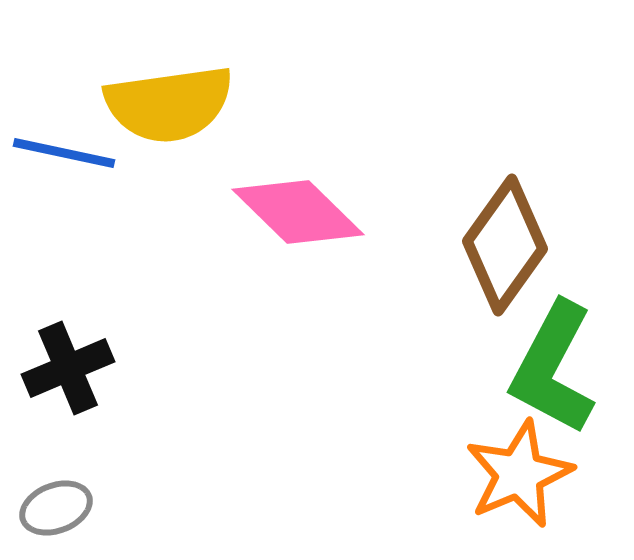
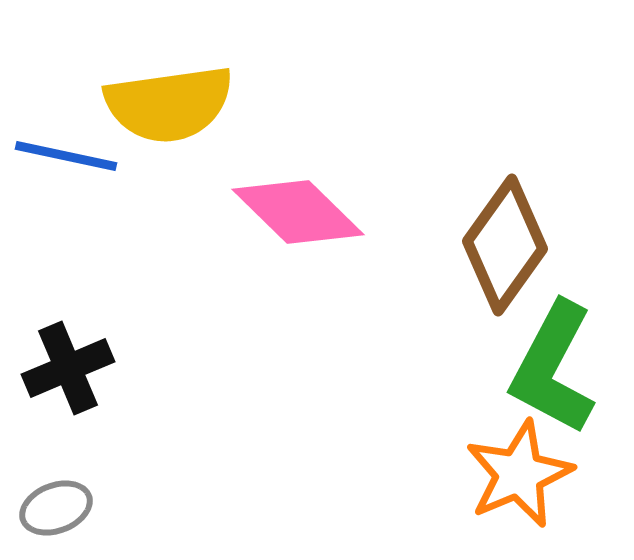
blue line: moved 2 px right, 3 px down
